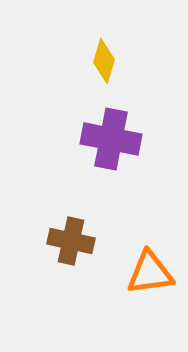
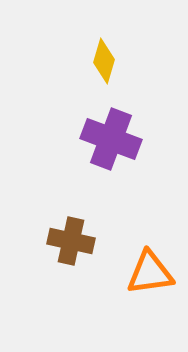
purple cross: rotated 10 degrees clockwise
